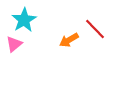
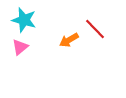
cyan star: rotated 25 degrees counterclockwise
pink triangle: moved 6 px right, 3 px down
